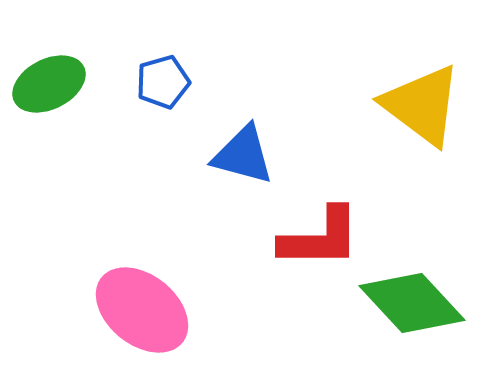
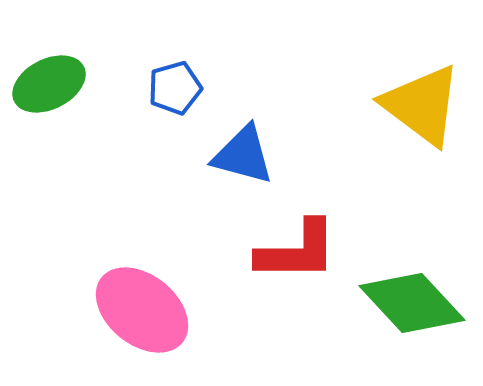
blue pentagon: moved 12 px right, 6 px down
red L-shape: moved 23 px left, 13 px down
